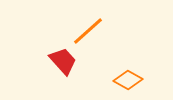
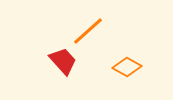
orange diamond: moved 1 px left, 13 px up
